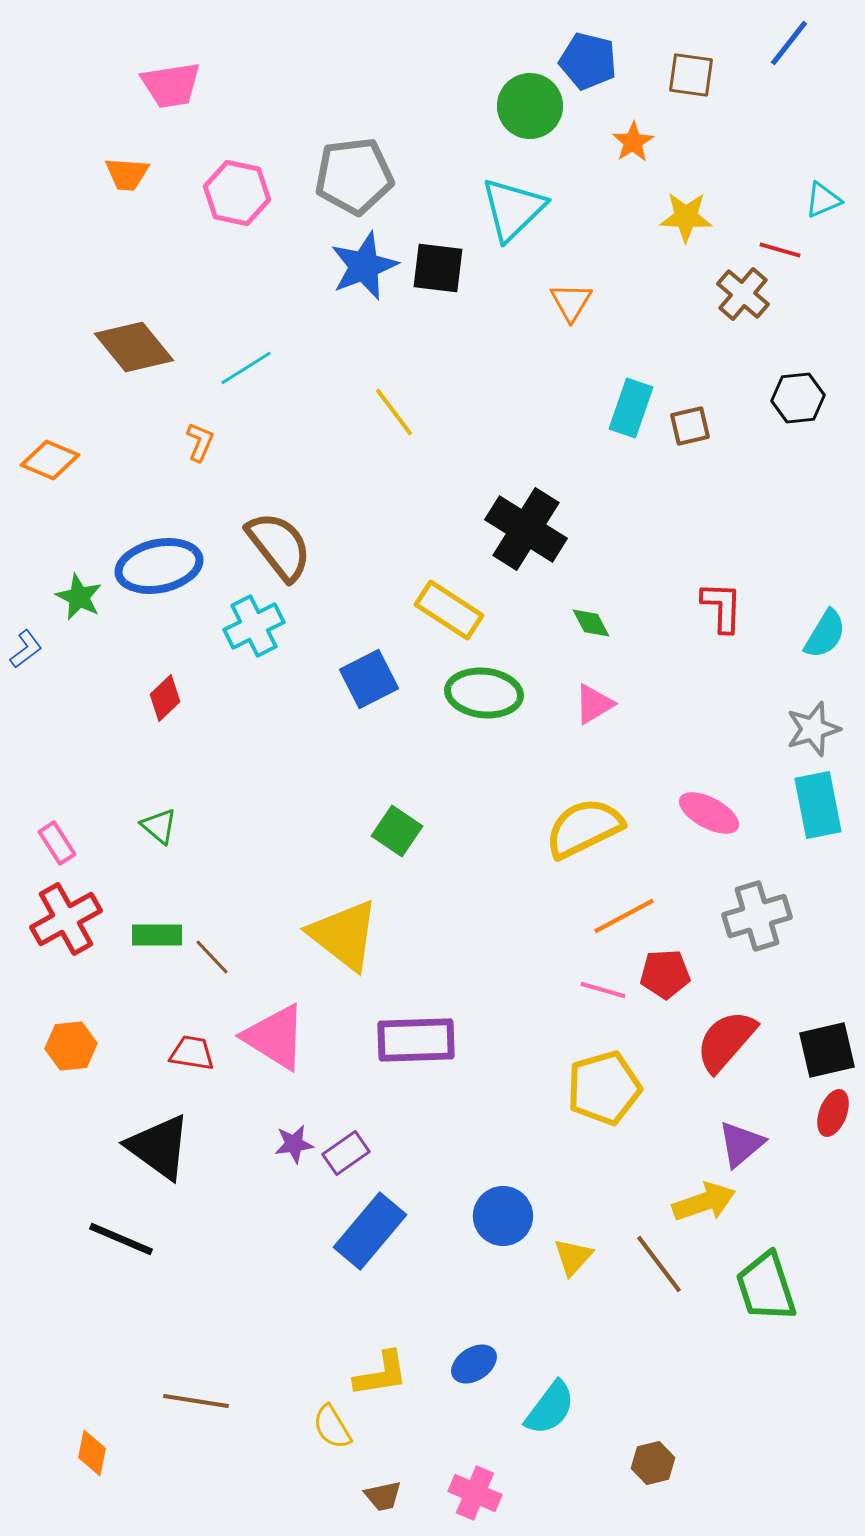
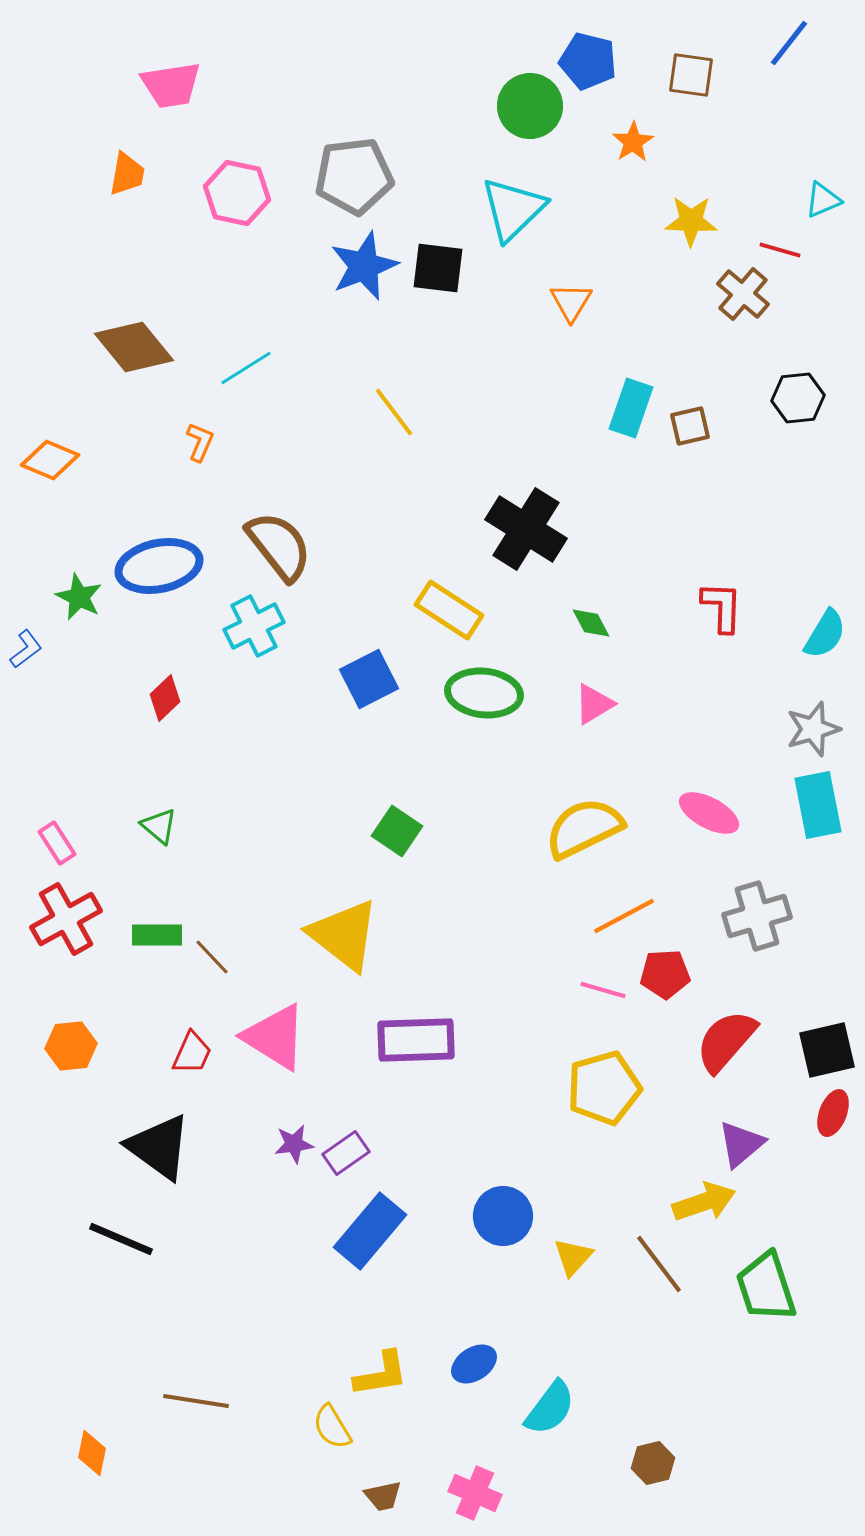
orange trapezoid at (127, 174): rotated 84 degrees counterclockwise
yellow star at (686, 217): moved 5 px right, 4 px down
red trapezoid at (192, 1053): rotated 105 degrees clockwise
